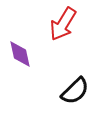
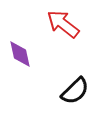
red arrow: rotated 96 degrees clockwise
